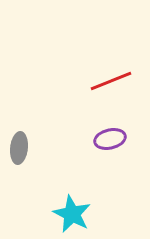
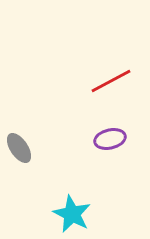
red line: rotated 6 degrees counterclockwise
gray ellipse: rotated 40 degrees counterclockwise
